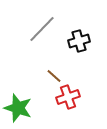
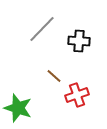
black cross: rotated 20 degrees clockwise
red cross: moved 9 px right, 2 px up
